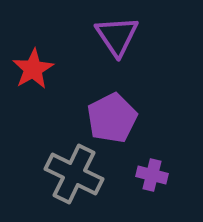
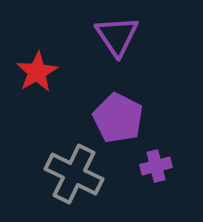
red star: moved 4 px right, 3 px down
purple pentagon: moved 6 px right; rotated 18 degrees counterclockwise
purple cross: moved 4 px right, 9 px up; rotated 28 degrees counterclockwise
